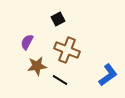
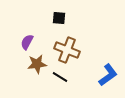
black square: moved 1 px right, 1 px up; rotated 32 degrees clockwise
brown star: moved 2 px up
black line: moved 3 px up
